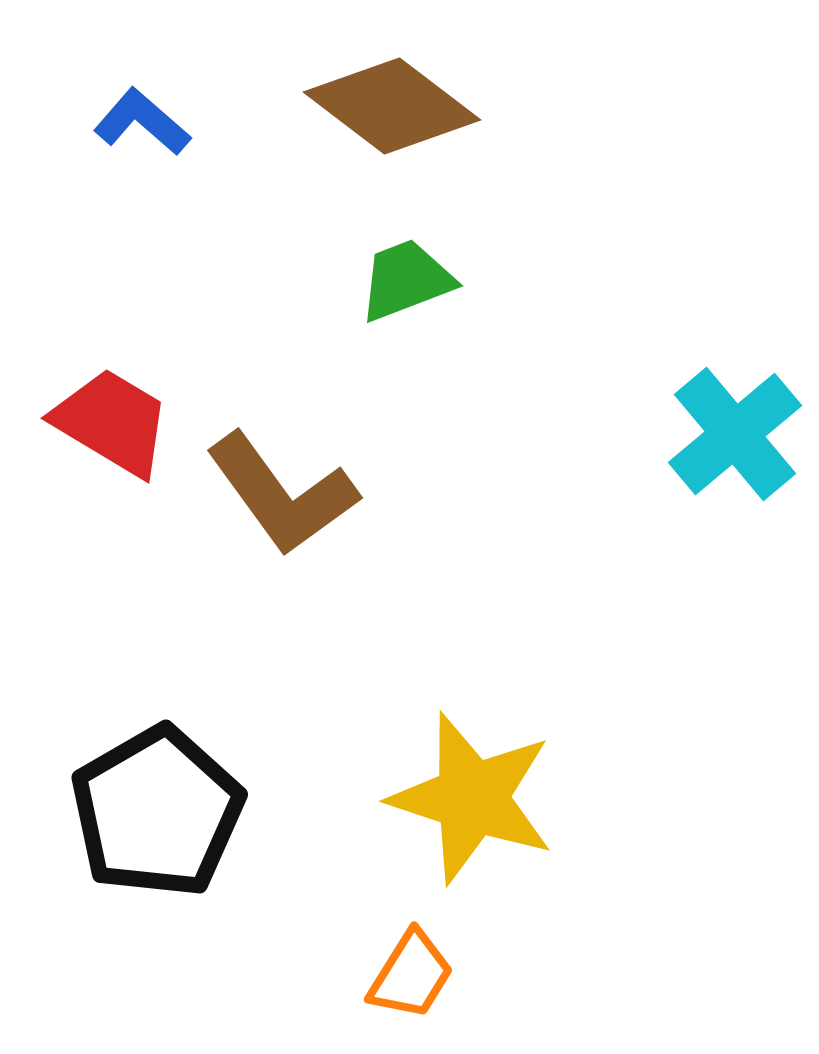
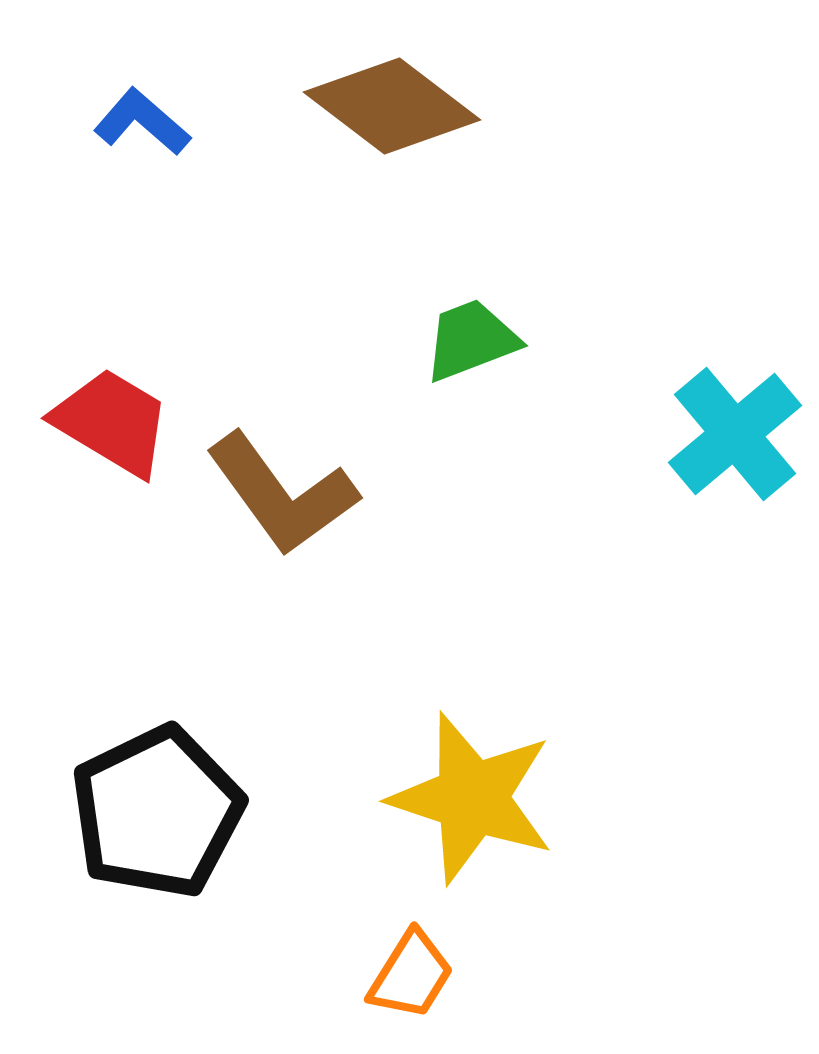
green trapezoid: moved 65 px right, 60 px down
black pentagon: rotated 4 degrees clockwise
